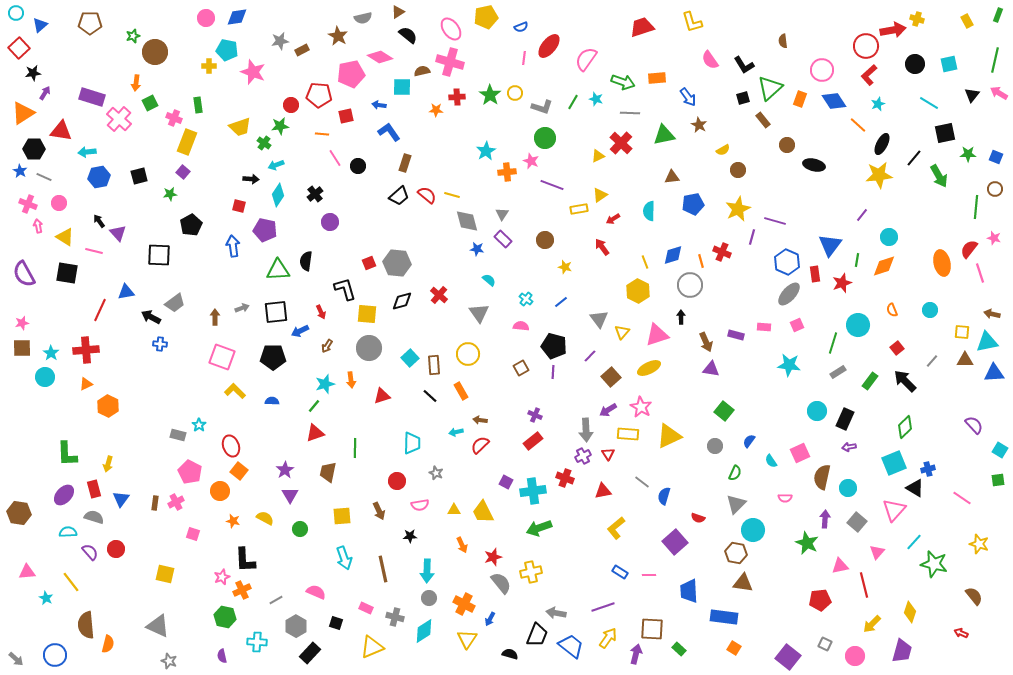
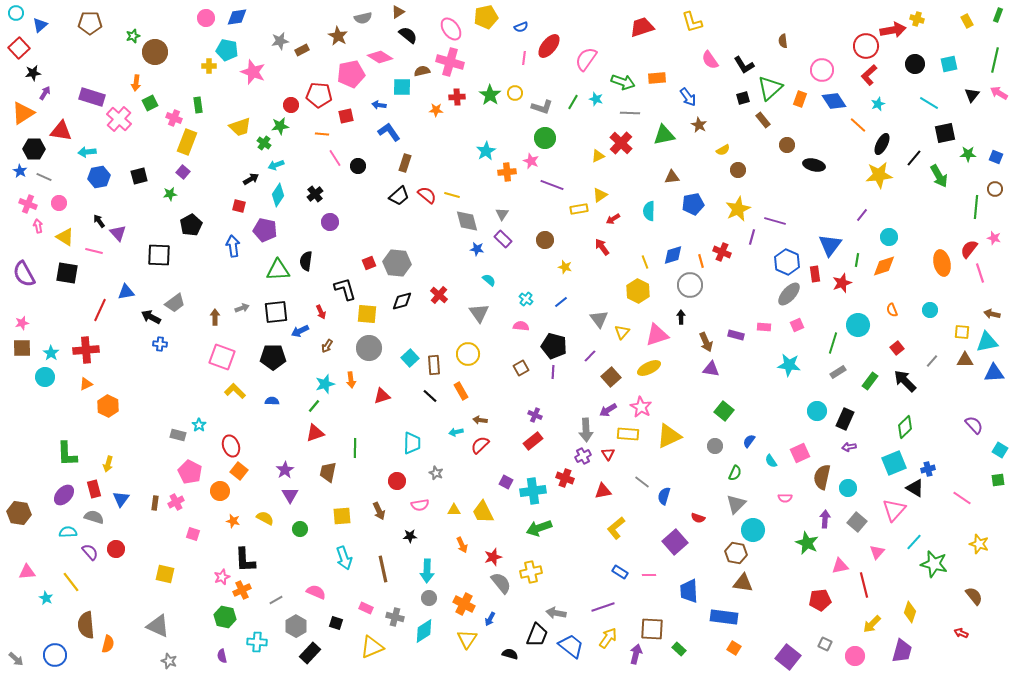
black arrow at (251, 179): rotated 35 degrees counterclockwise
